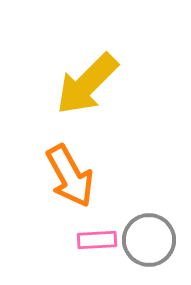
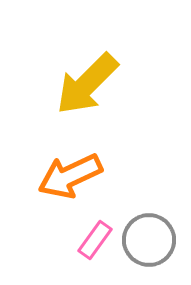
orange arrow: rotated 94 degrees clockwise
pink rectangle: moved 2 px left; rotated 51 degrees counterclockwise
